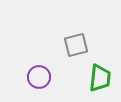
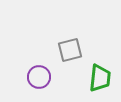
gray square: moved 6 px left, 5 px down
